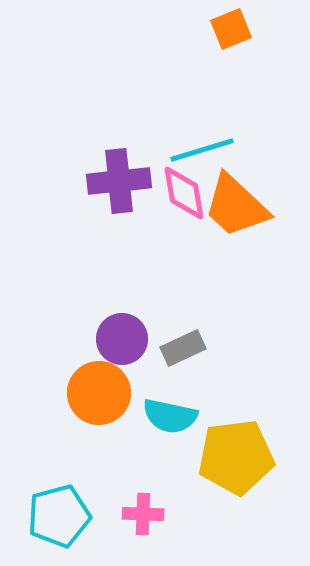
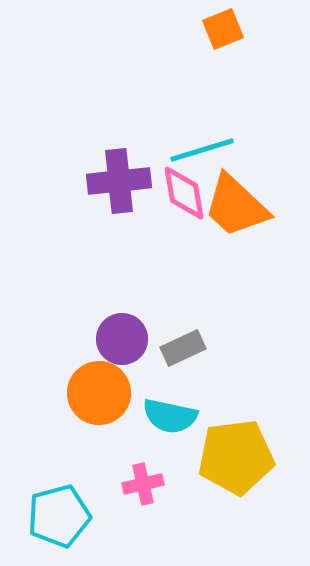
orange square: moved 8 px left
pink cross: moved 30 px up; rotated 15 degrees counterclockwise
